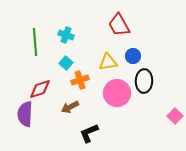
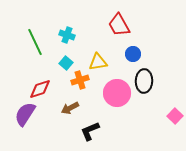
cyan cross: moved 1 px right
green line: rotated 20 degrees counterclockwise
blue circle: moved 2 px up
yellow triangle: moved 10 px left
brown arrow: moved 1 px down
purple semicircle: rotated 30 degrees clockwise
black L-shape: moved 1 px right, 2 px up
